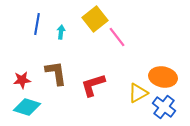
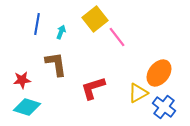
cyan arrow: rotated 16 degrees clockwise
brown L-shape: moved 9 px up
orange ellipse: moved 4 px left, 4 px up; rotated 64 degrees counterclockwise
red L-shape: moved 3 px down
